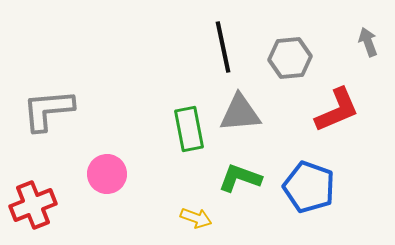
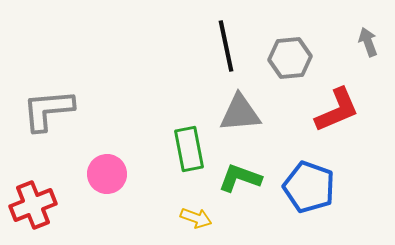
black line: moved 3 px right, 1 px up
green rectangle: moved 20 px down
